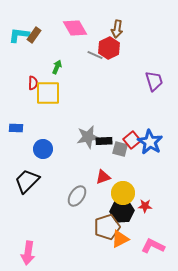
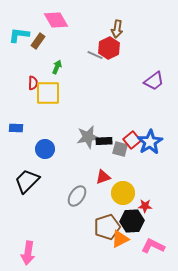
pink diamond: moved 19 px left, 8 px up
brown rectangle: moved 4 px right, 6 px down
purple trapezoid: rotated 70 degrees clockwise
blue star: rotated 10 degrees clockwise
blue circle: moved 2 px right
black hexagon: moved 10 px right, 10 px down
